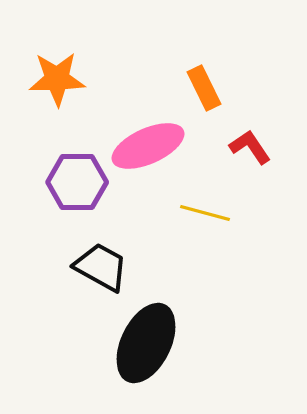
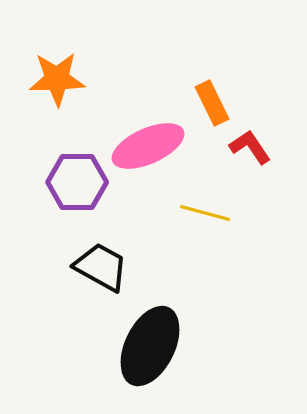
orange rectangle: moved 8 px right, 15 px down
black ellipse: moved 4 px right, 3 px down
